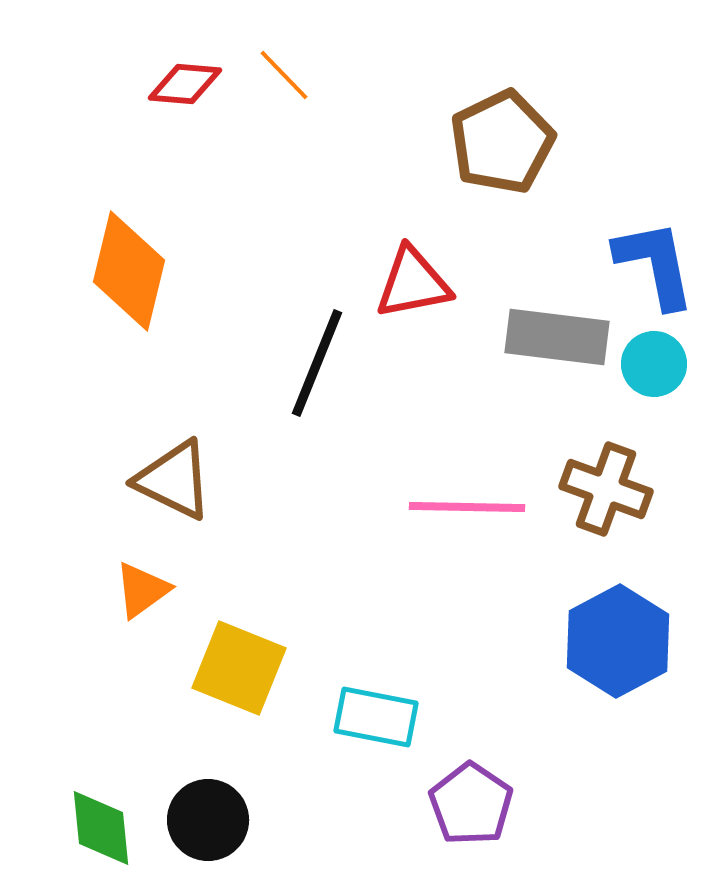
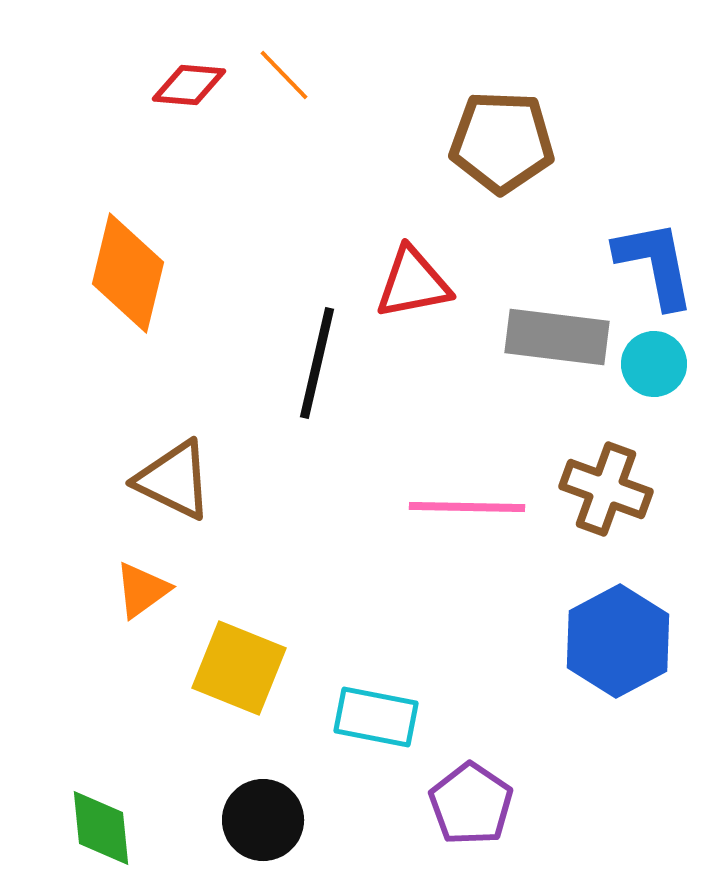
red diamond: moved 4 px right, 1 px down
brown pentagon: rotated 28 degrees clockwise
orange diamond: moved 1 px left, 2 px down
black line: rotated 9 degrees counterclockwise
black circle: moved 55 px right
